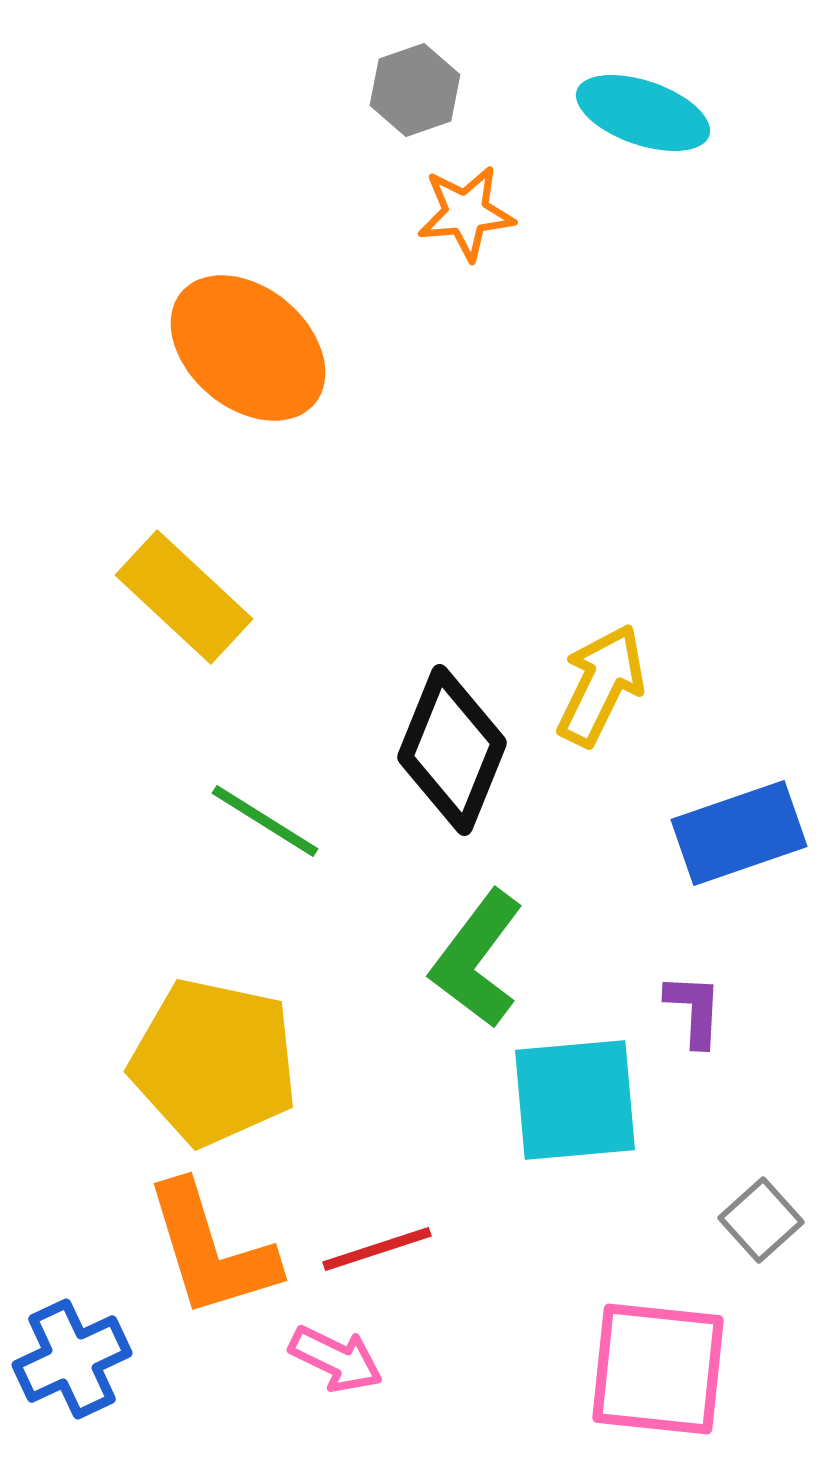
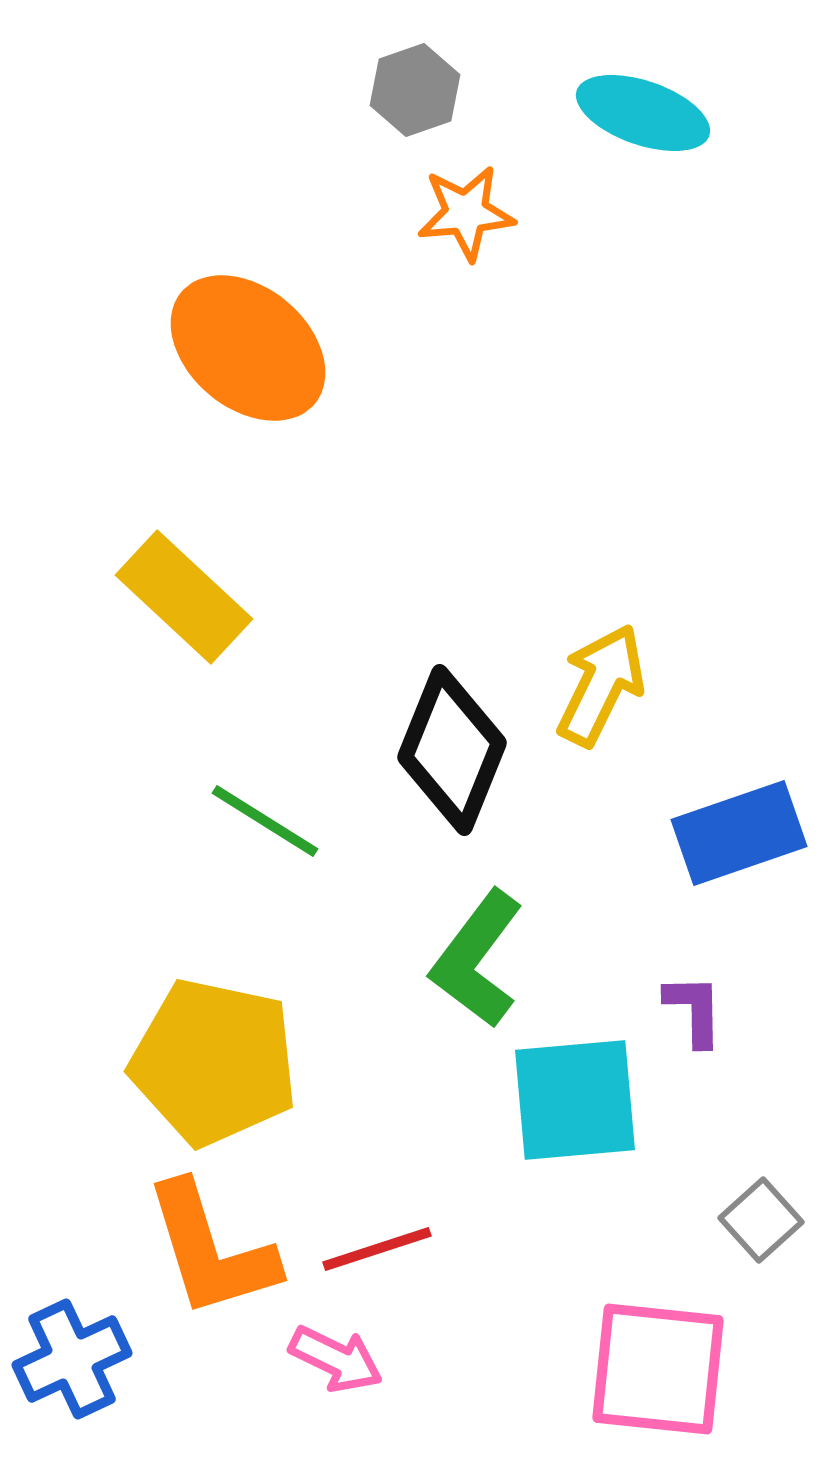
purple L-shape: rotated 4 degrees counterclockwise
